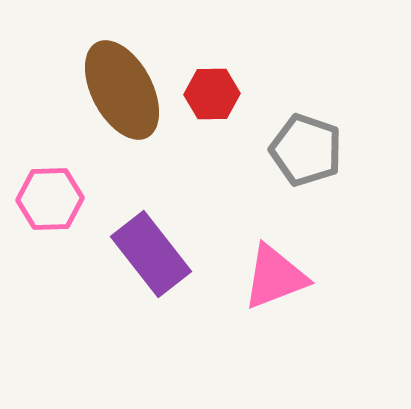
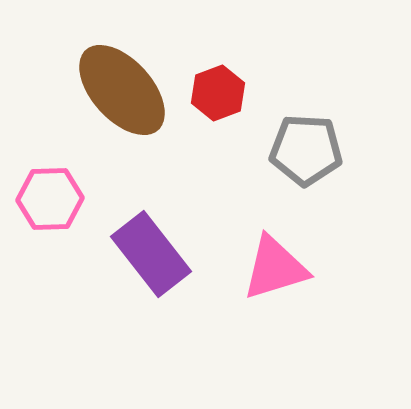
brown ellipse: rotated 14 degrees counterclockwise
red hexagon: moved 6 px right, 1 px up; rotated 20 degrees counterclockwise
gray pentagon: rotated 16 degrees counterclockwise
pink triangle: moved 9 px up; rotated 4 degrees clockwise
